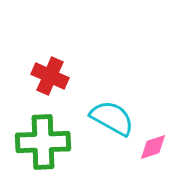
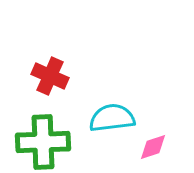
cyan semicircle: rotated 36 degrees counterclockwise
